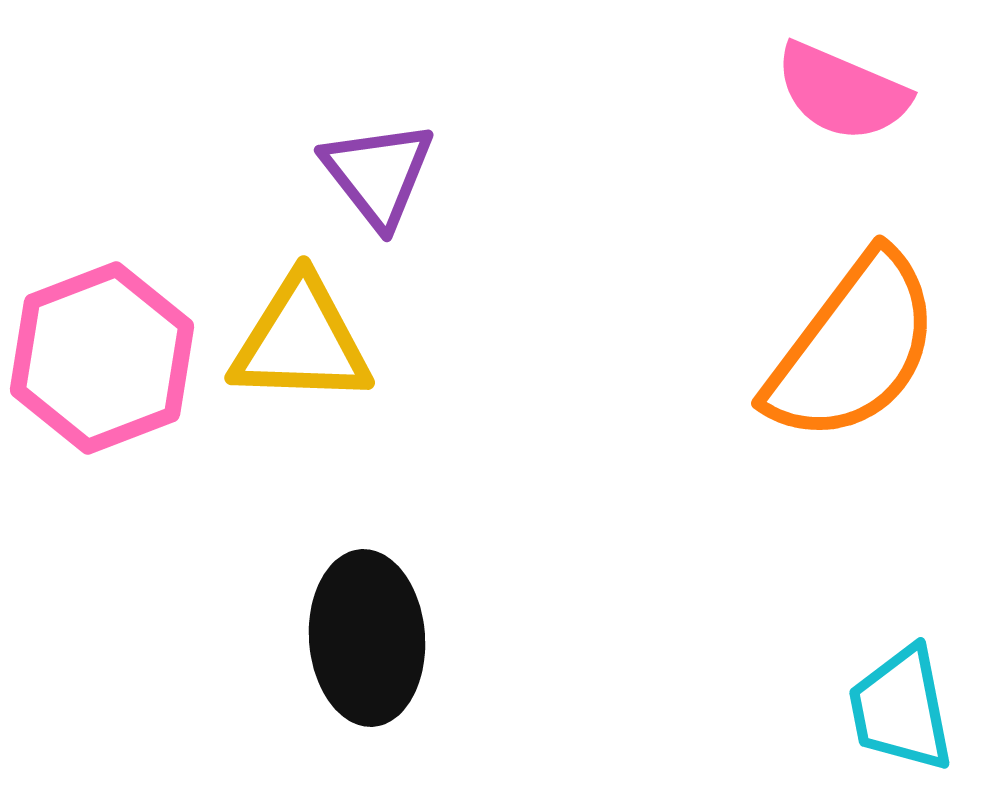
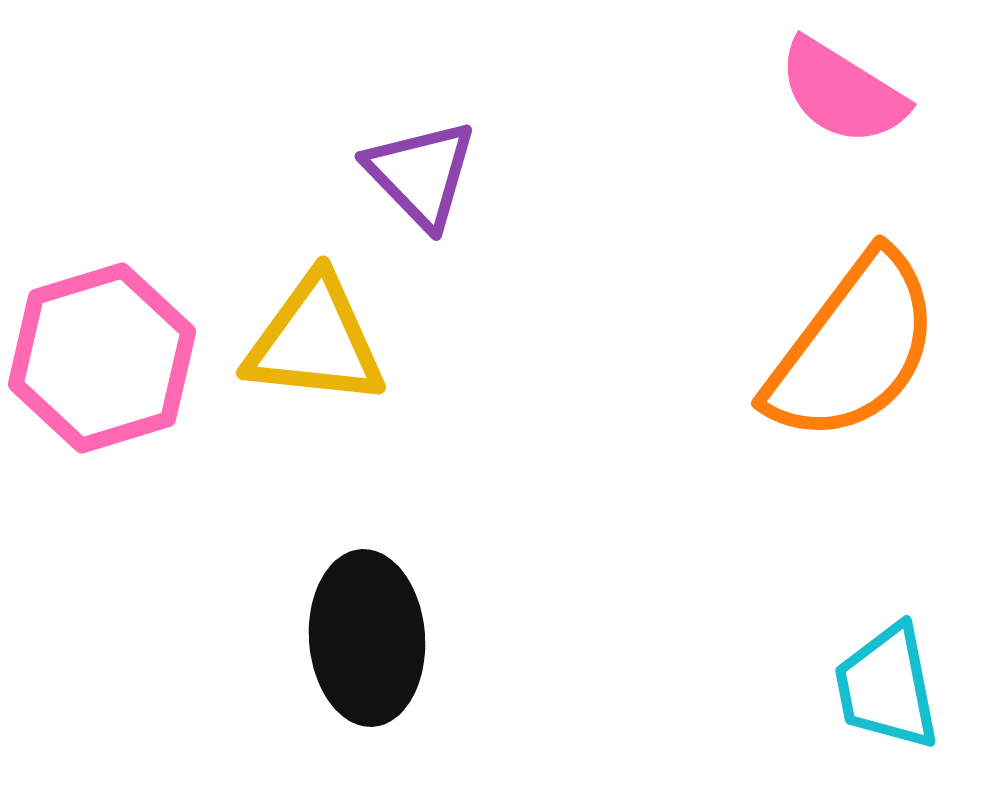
pink semicircle: rotated 9 degrees clockwise
purple triangle: moved 43 px right; rotated 6 degrees counterclockwise
yellow triangle: moved 14 px right; rotated 4 degrees clockwise
pink hexagon: rotated 4 degrees clockwise
cyan trapezoid: moved 14 px left, 22 px up
